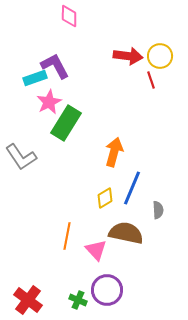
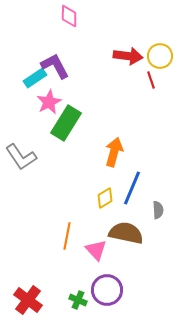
cyan rectangle: rotated 15 degrees counterclockwise
